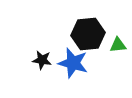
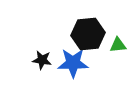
blue star: rotated 16 degrees counterclockwise
